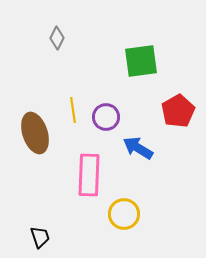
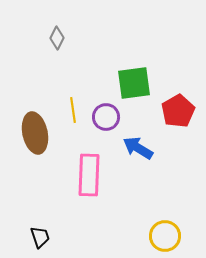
green square: moved 7 px left, 22 px down
brown ellipse: rotated 6 degrees clockwise
yellow circle: moved 41 px right, 22 px down
